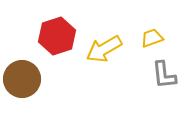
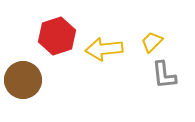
yellow trapezoid: moved 4 px down; rotated 25 degrees counterclockwise
yellow arrow: rotated 24 degrees clockwise
brown circle: moved 1 px right, 1 px down
